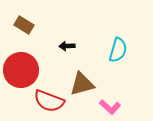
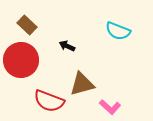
brown rectangle: moved 3 px right; rotated 12 degrees clockwise
black arrow: rotated 28 degrees clockwise
cyan semicircle: moved 19 px up; rotated 95 degrees clockwise
red circle: moved 10 px up
